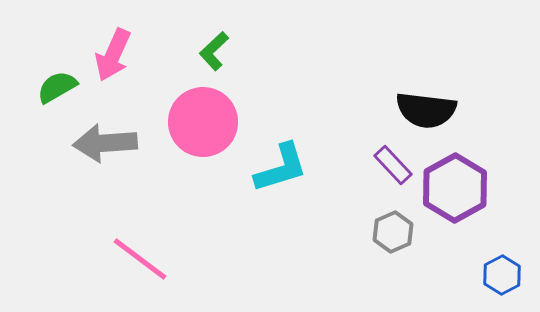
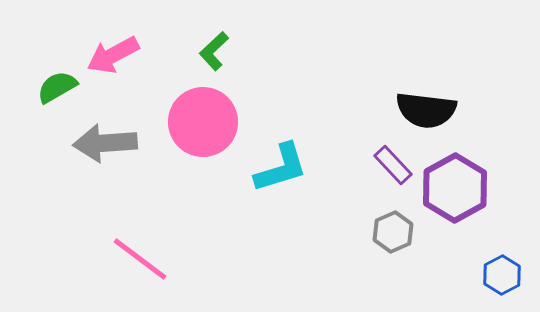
pink arrow: rotated 38 degrees clockwise
